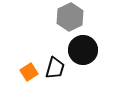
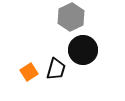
gray hexagon: moved 1 px right
black trapezoid: moved 1 px right, 1 px down
